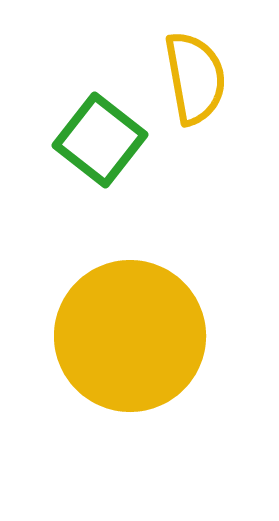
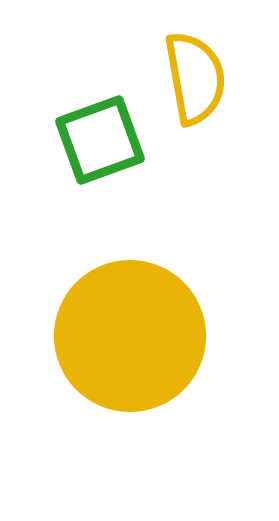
green square: rotated 32 degrees clockwise
